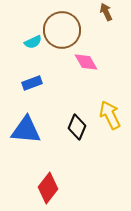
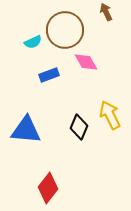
brown circle: moved 3 px right
blue rectangle: moved 17 px right, 8 px up
black diamond: moved 2 px right
